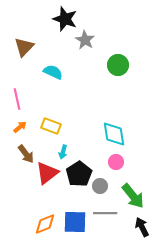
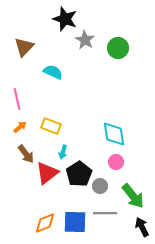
green circle: moved 17 px up
orange diamond: moved 1 px up
